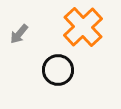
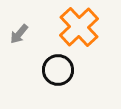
orange cross: moved 4 px left
